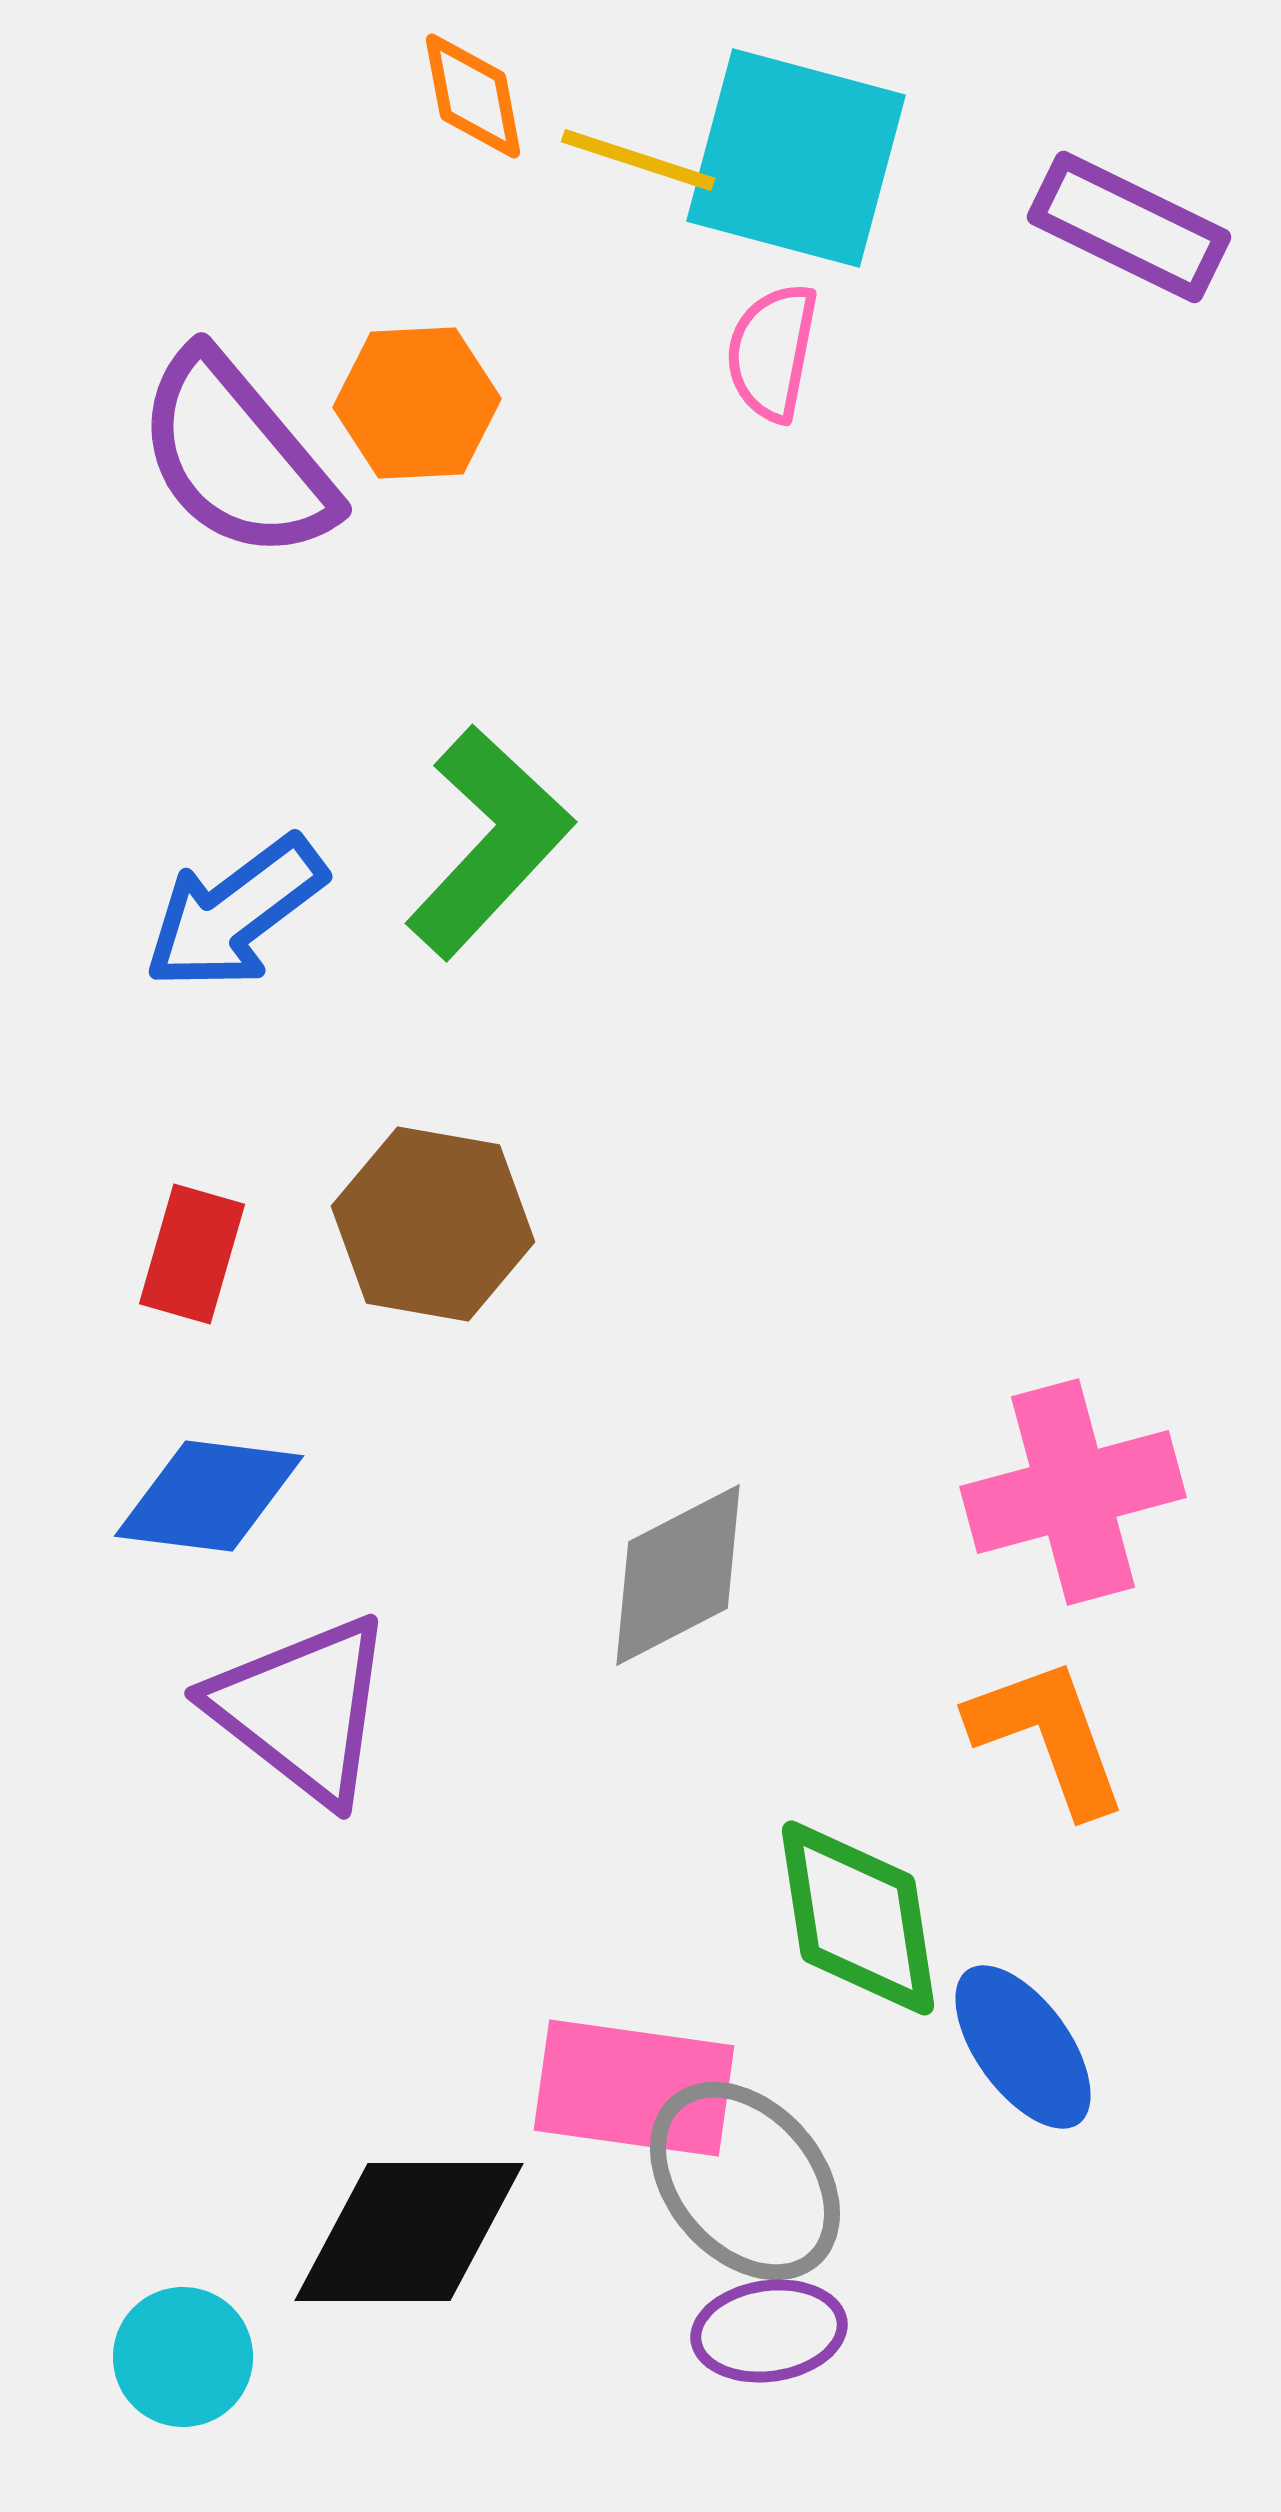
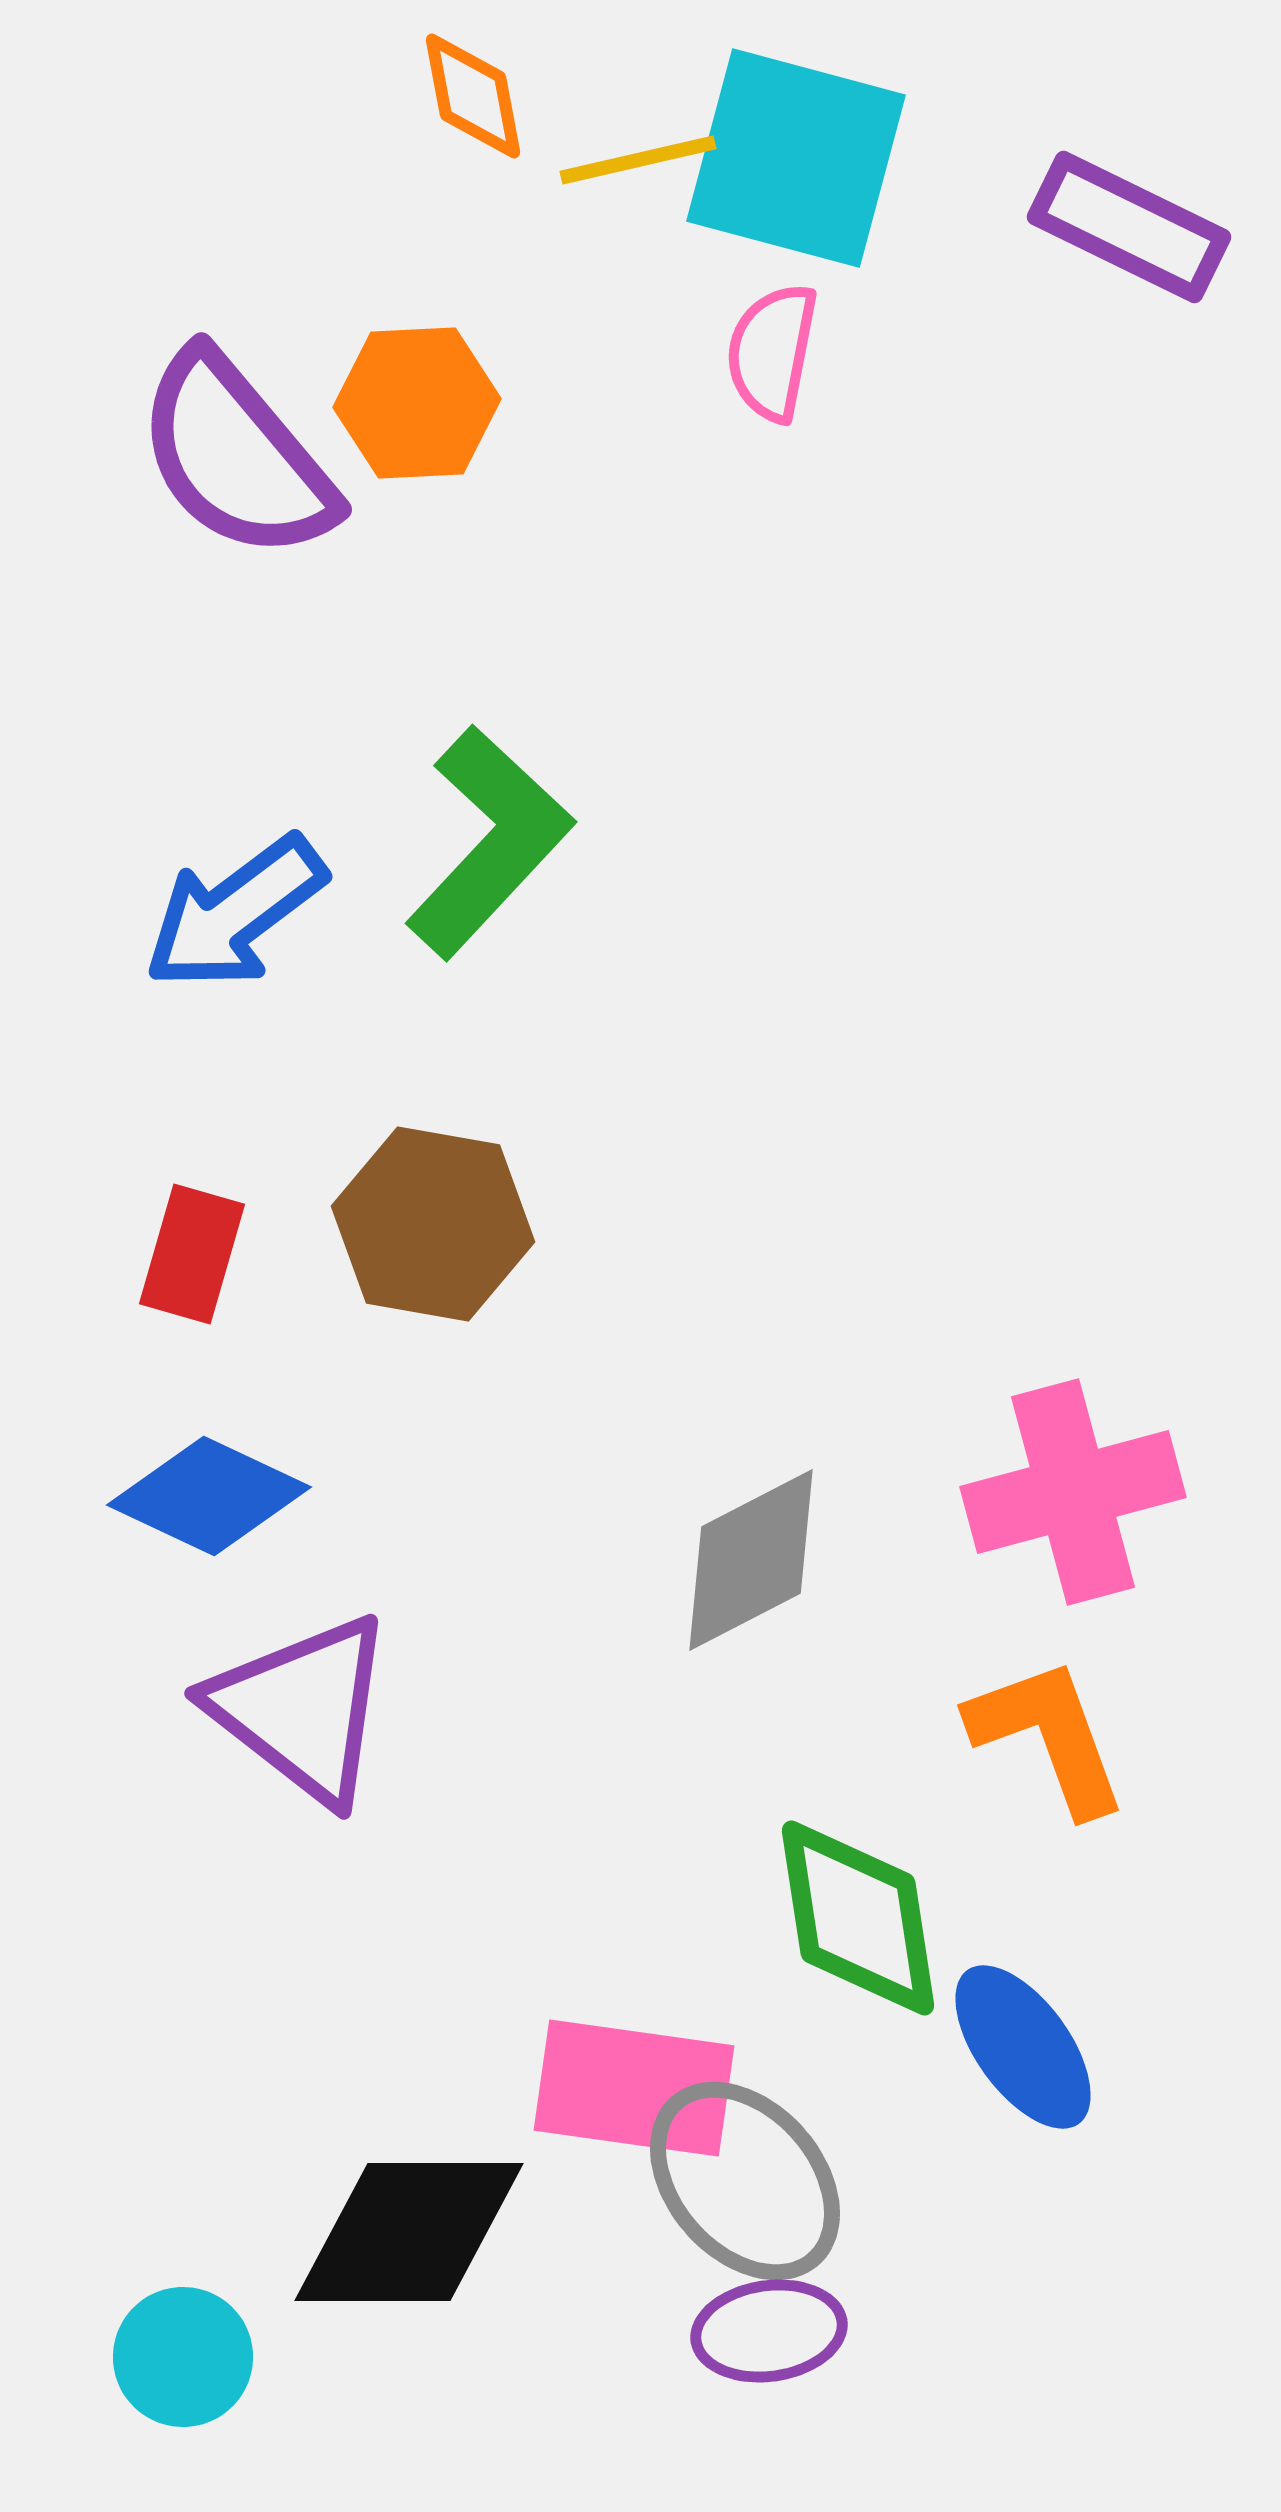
yellow line: rotated 31 degrees counterclockwise
blue diamond: rotated 18 degrees clockwise
gray diamond: moved 73 px right, 15 px up
